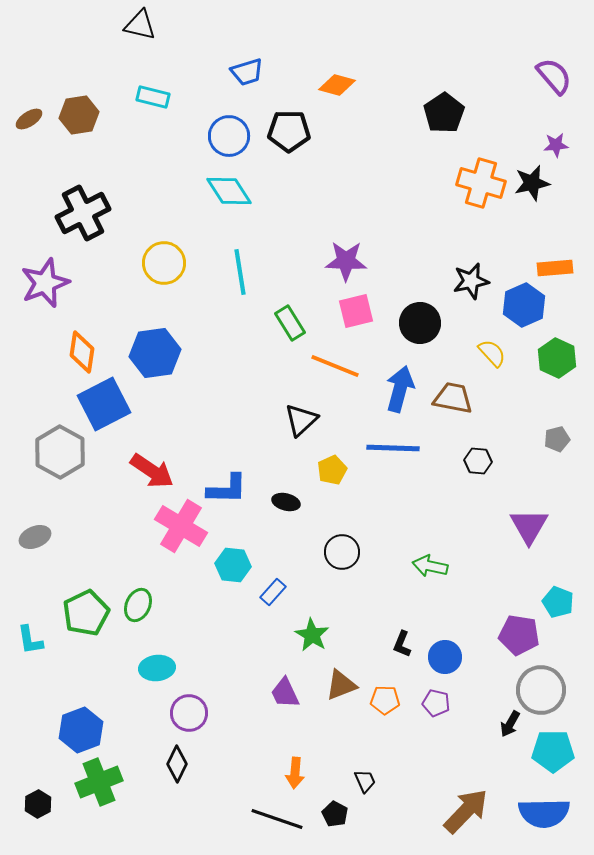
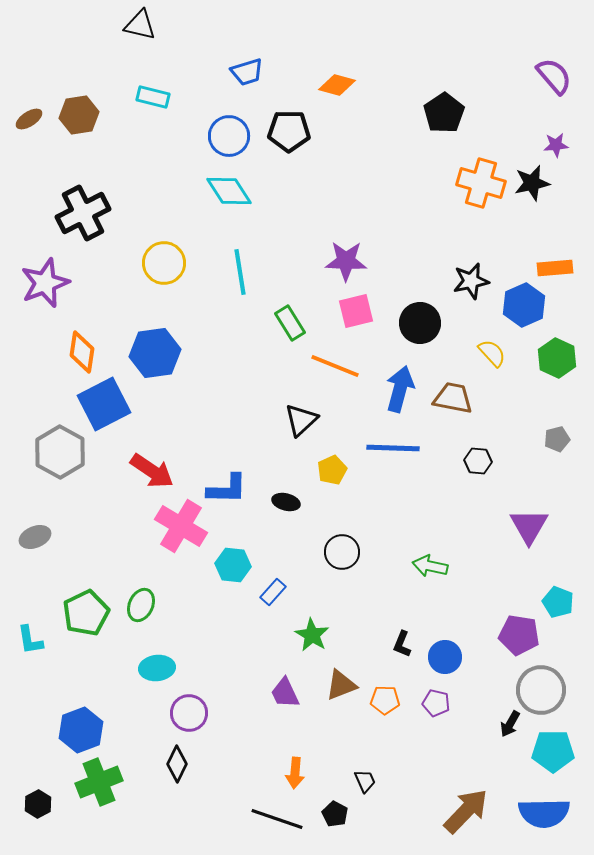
green ellipse at (138, 605): moved 3 px right
